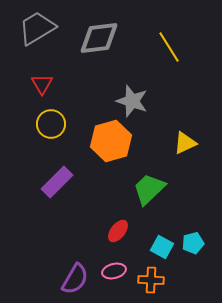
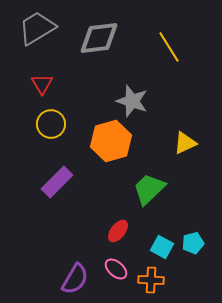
pink ellipse: moved 2 px right, 2 px up; rotated 55 degrees clockwise
